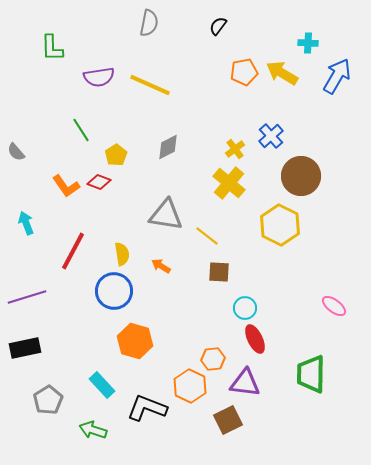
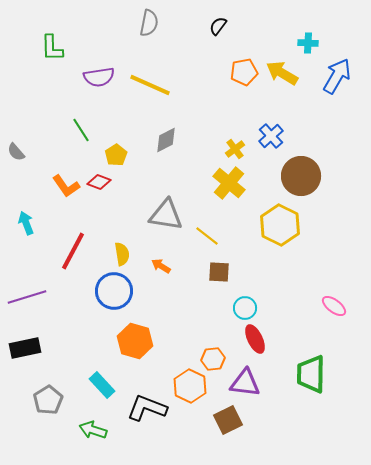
gray diamond at (168, 147): moved 2 px left, 7 px up
